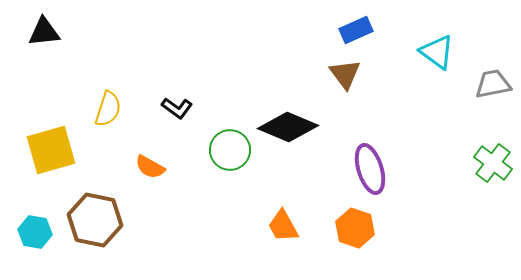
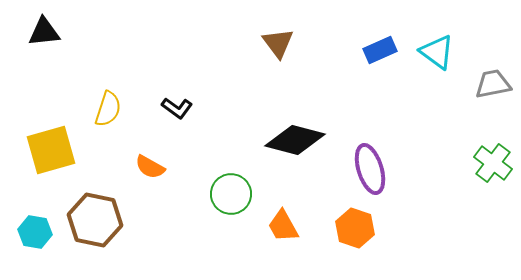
blue rectangle: moved 24 px right, 20 px down
brown triangle: moved 67 px left, 31 px up
black diamond: moved 7 px right, 13 px down; rotated 8 degrees counterclockwise
green circle: moved 1 px right, 44 px down
